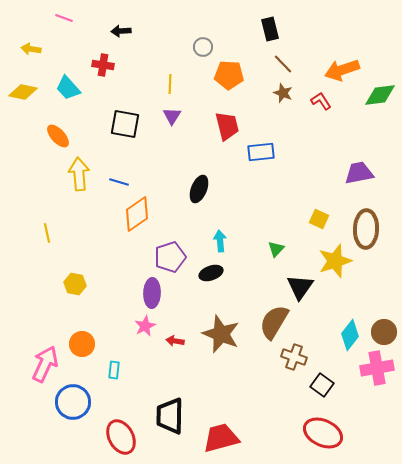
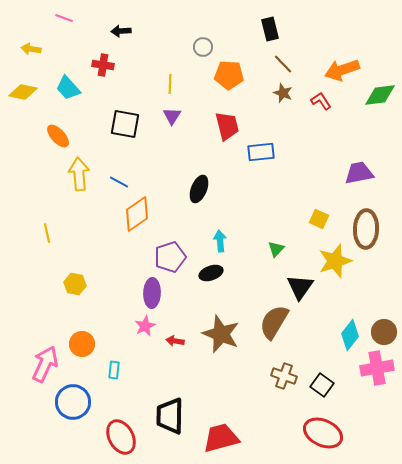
blue line at (119, 182): rotated 12 degrees clockwise
brown cross at (294, 357): moved 10 px left, 19 px down
